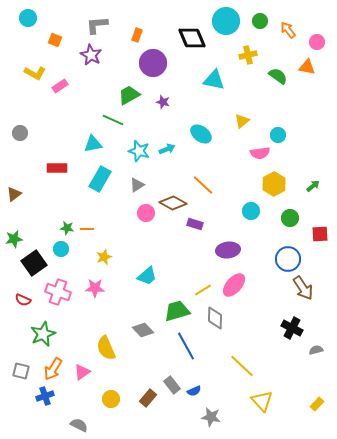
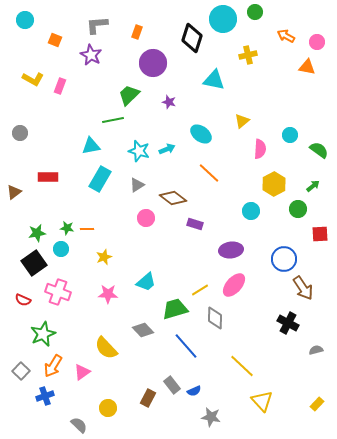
cyan circle at (28, 18): moved 3 px left, 2 px down
cyan circle at (226, 21): moved 3 px left, 2 px up
green circle at (260, 21): moved 5 px left, 9 px up
orange arrow at (288, 30): moved 2 px left, 6 px down; rotated 24 degrees counterclockwise
orange rectangle at (137, 35): moved 3 px up
black diamond at (192, 38): rotated 40 degrees clockwise
yellow L-shape at (35, 73): moved 2 px left, 6 px down
green semicircle at (278, 76): moved 41 px right, 74 px down
pink rectangle at (60, 86): rotated 35 degrees counterclockwise
green trapezoid at (129, 95): rotated 15 degrees counterclockwise
purple star at (163, 102): moved 6 px right
green line at (113, 120): rotated 35 degrees counterclockwise
cyan circle at (278, 135): moved 12 px right
cyan triangle at (93, 144): moved 2 px left, 2 px down
pink semicircle at (260, 153): moved 4 px up; rotated 78 degrees counterclockwise
red rectangle at (57, 168): moved 9 px left, 9 px down
orange line at (203, 185): moved 6 px right, 12 px up
brown triangle at (14, 194): moved 2 px up
brown diamond at (173, 203): moved 5 px up; rotated 8 degrees clockwise
pink circle at (146, 213): moved 5 px down
green circle at (290, 218): moved 8 px right, 9 px up
green star at (14, 239): moved 23 px right, 6 px up
purple ellipse at (228, 250): moved 3 px right
blue circle at (288, 259): moved 4 px left
cyan trapezoid at (147, 276): moved 1 px left, 6 px down
pink star at (95, 288): moved 13 px right, 6 px down
yellow line at (203, 290): moved 3 px left
green trapezoid at (177, 311): moved 2 px left, 2 px up
black cross at (292, 328): moved 4 px left, 5 px up
blue line at (186, 346): rotated 12 degrees counterclockwise
yellow semicircle at (106, 348): rotated 20 degrees counterclockwise
orange arrow at (53, 369): moved 3 px up
gray square at (21, 371): rotated 30 degrees clockwise
brown rectangle at (148, 398): rotated 12 degrees counterclockwise
yellow circle at (111, 399): moved 3 px left, 9 px down
gray semicircle at (79, 425): rotated 18 degrees clockwise
